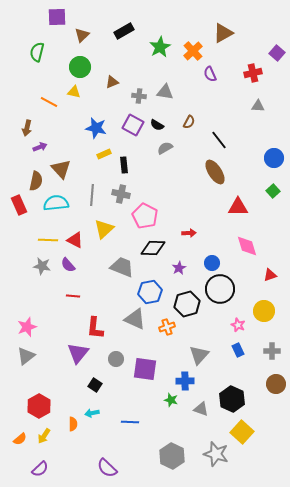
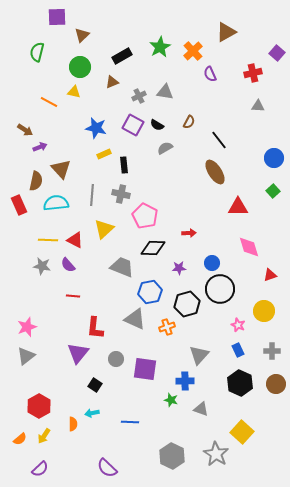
black rectangle at (124, 31): moved 2 px left, 25 px down
brown triangle at (223, 33): moved 3 px right, 1 px up
gray cross at (139, 96): rotated 32 degrees counterclockwise
brown arrow at (27, 128): moved 2 px left, 2 px down; rotated 70 degrees counterclockwise
pink diamond at (247, 246): moved 2 px right, 1 px down
purple star at (179, 268): rotated 24 degrees clockwise
black hexagon at (232, 399): moved 8 px right, 16 px up
gray star at (216, 454): rotated 15 degrees clockwise
